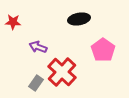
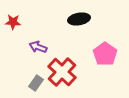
pink pentagon: moved 2 px right, 4 px down
